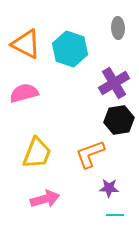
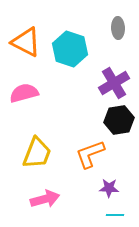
orange triangle: moved 2 px up
